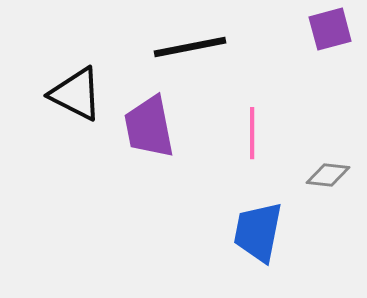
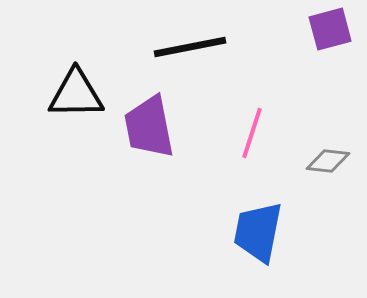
black triangle: rotated 28 degrees counterclockwise
pink line: rotated 18 degrees clockwise
gray diamond: moved 14 px up
